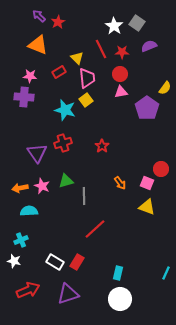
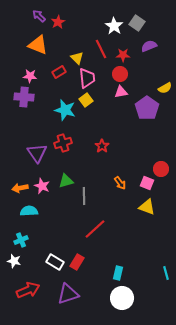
red star at (122, 52): moved 1 px right, 3 px down
yellow semicircle at (165, 88): rotated 24 degrees clockwise
cyan line at (166, 273): rotated 40 degrees counterclockwise
white circle at (120, 299): moved 2 px right, 1 px up
